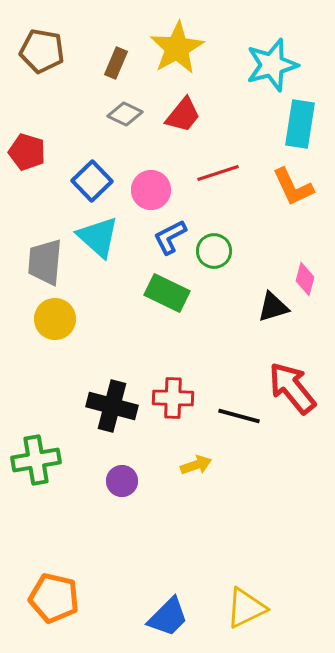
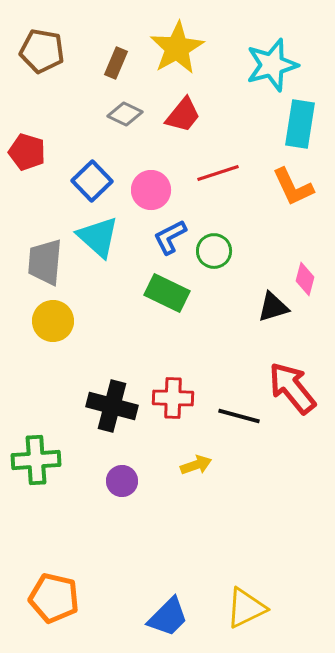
yellow circle: moved 2 px left, 2 px down
green cross: rotated 6 degrees clockwise
